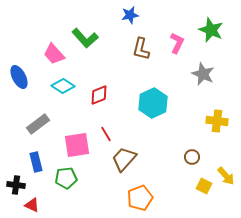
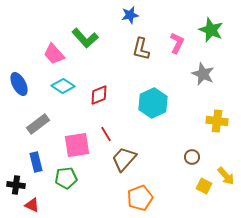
blue ellipse: moved 7 px down
